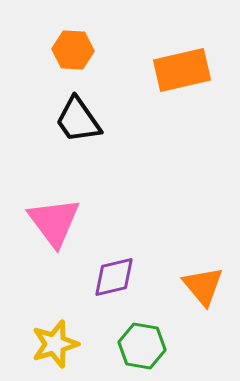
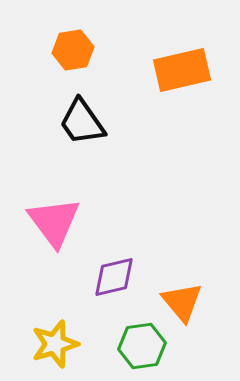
orange hexagon: rotated 12 degrees counterclockwise
black trapezoid: moved 4 px right, 2 px down
orange triangle: moved 21 px left, 16 px down
green hexagon: rotated 18 degrees counterclockwise
